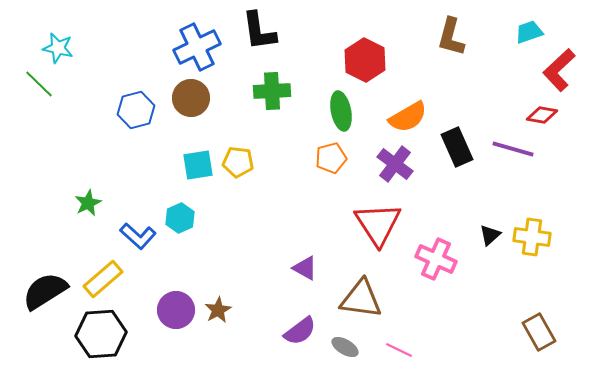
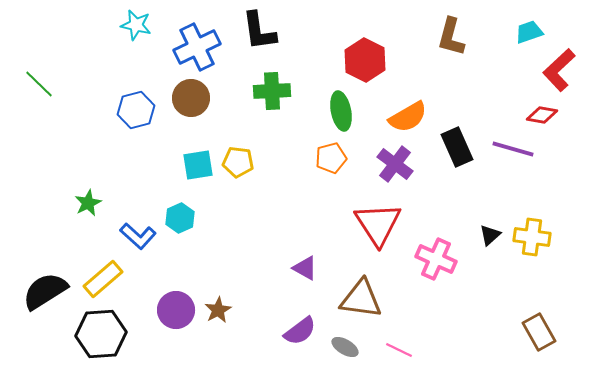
cyan star: moved 78 px right, 23 px up
